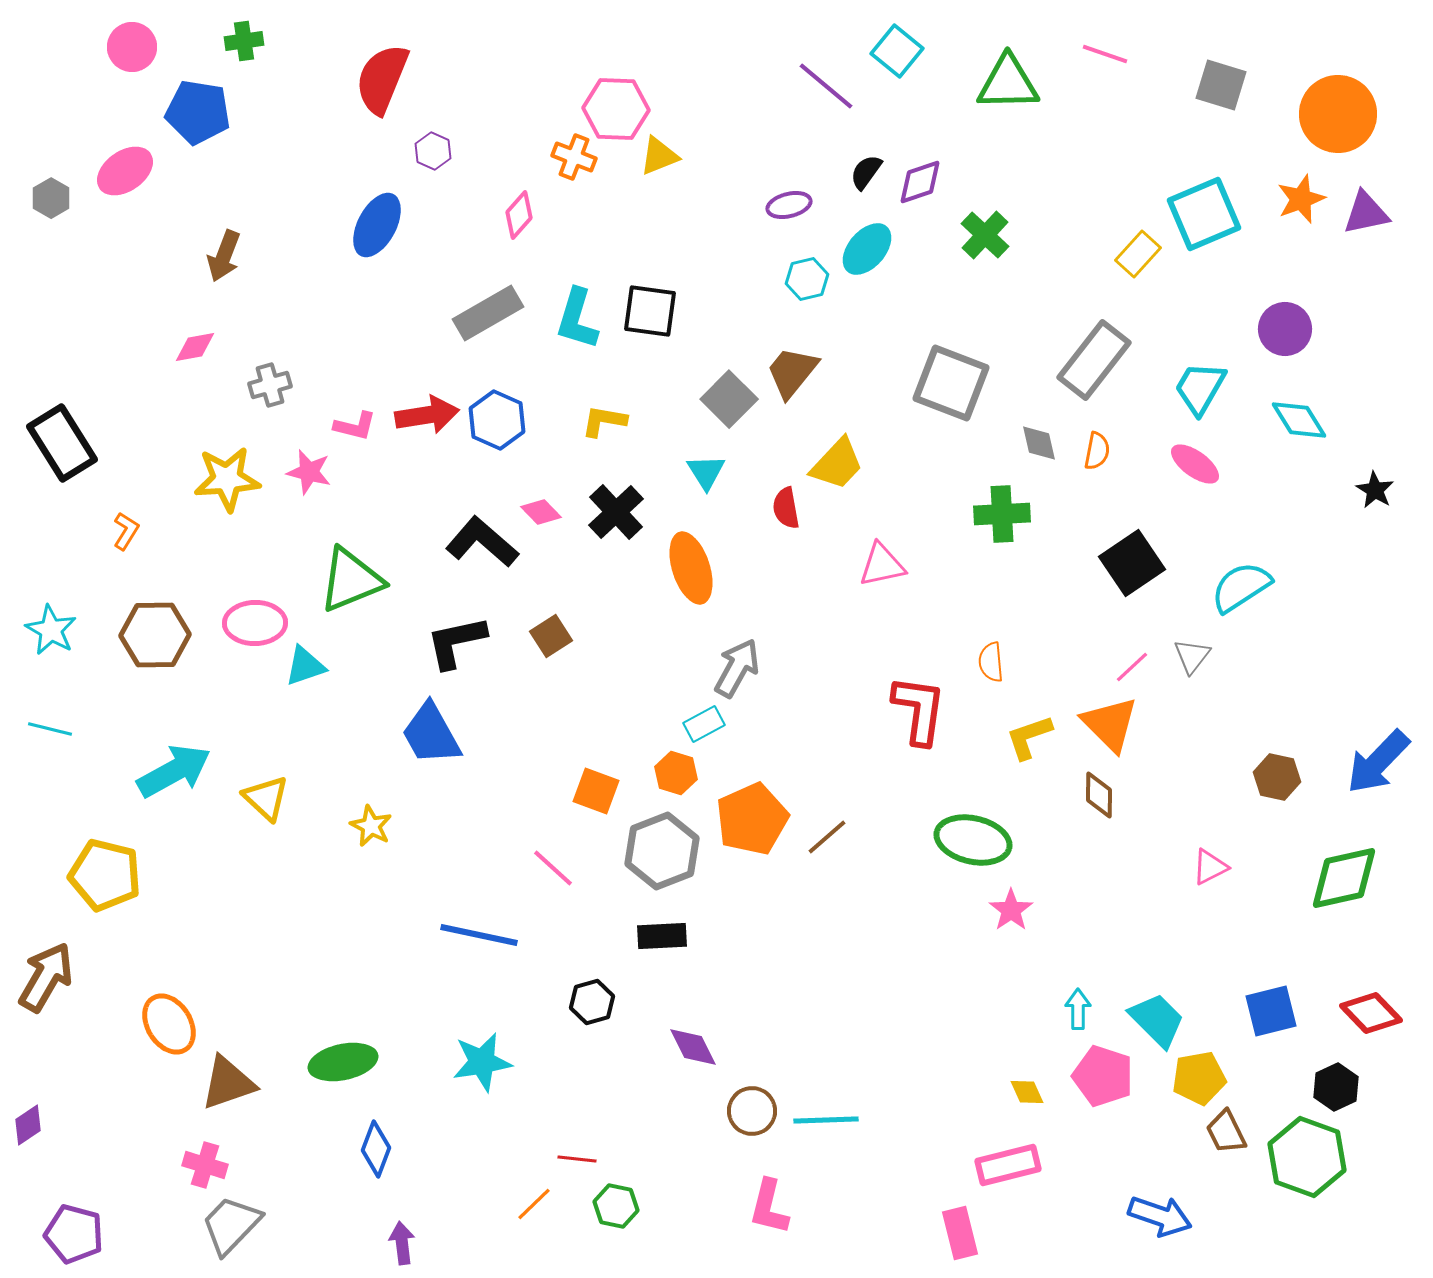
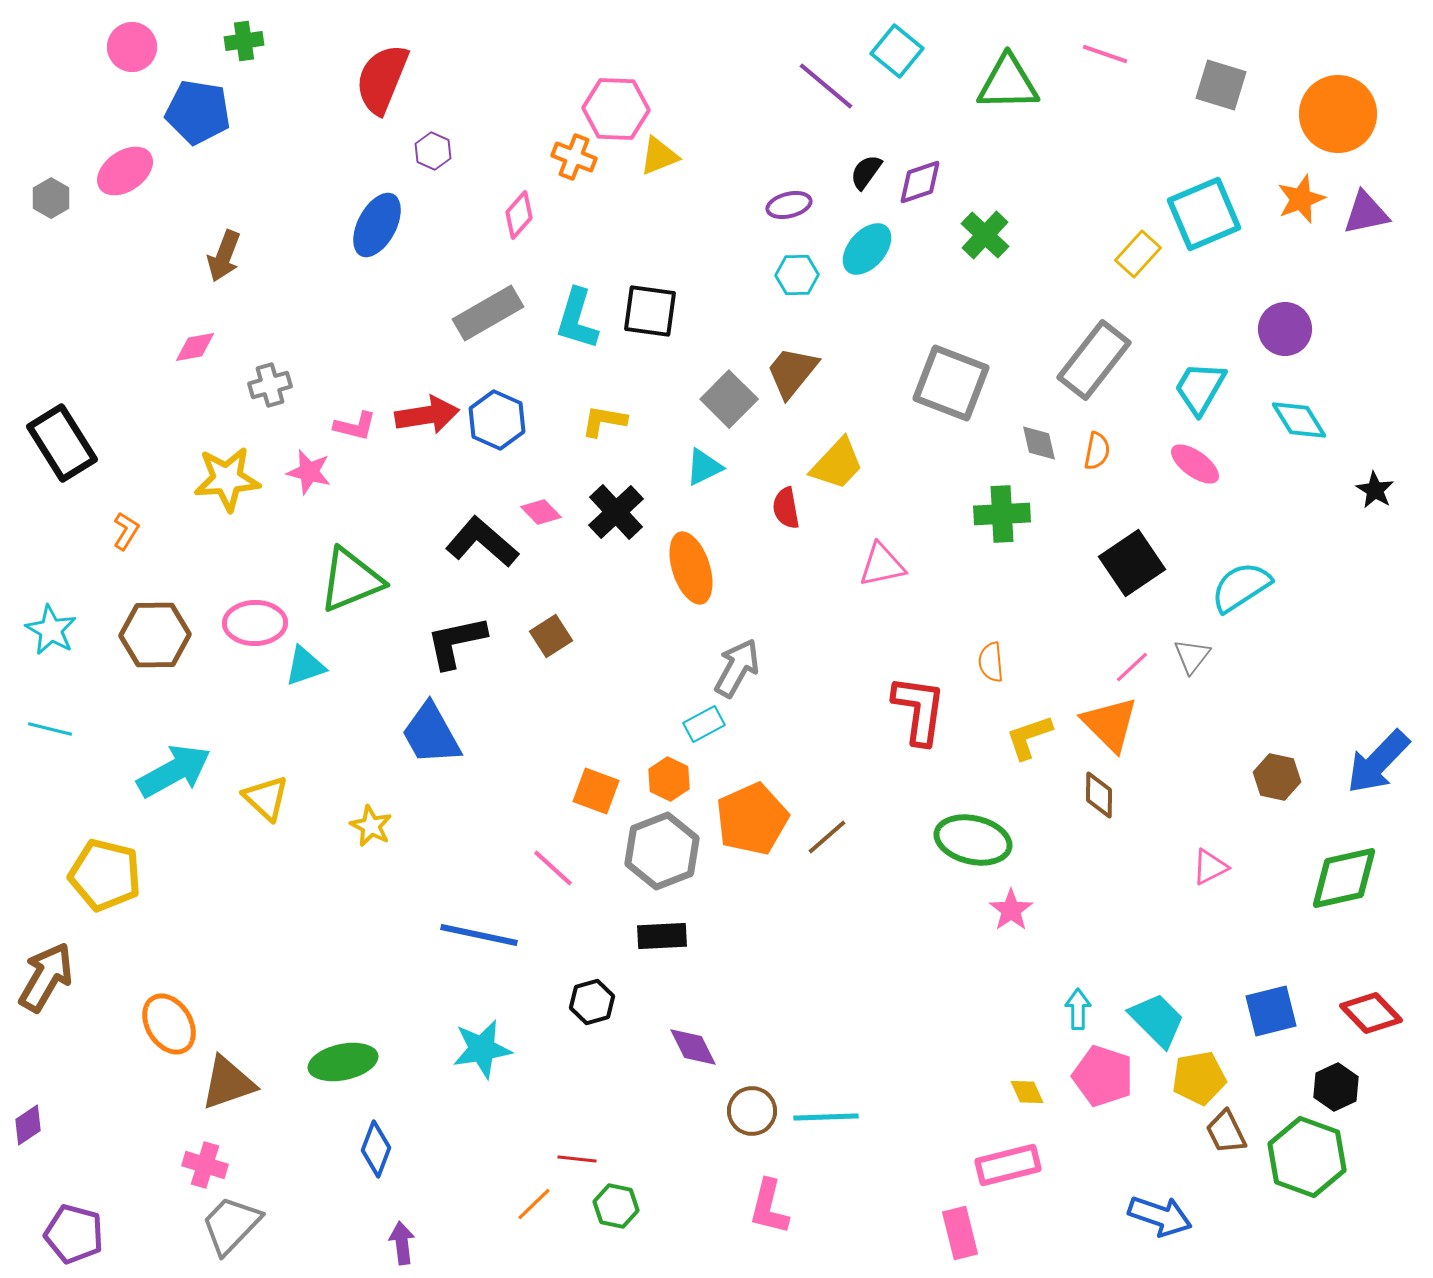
cyan hexagon at (807, 279): moved 10 px left, 4 px up; rotated 12 degrees clockwise
cyan triangle at (706, 472): moved 2 px left, 5 px up; rotated 36 degrees clockwise
orange hexagon at (676, 773): moved 7 px left, 6 px down; rotated 9 degrees clockwise
cyan star at (482, 1062): moved 13 px up
cyan line at (826, 1120): moved 3 px up
